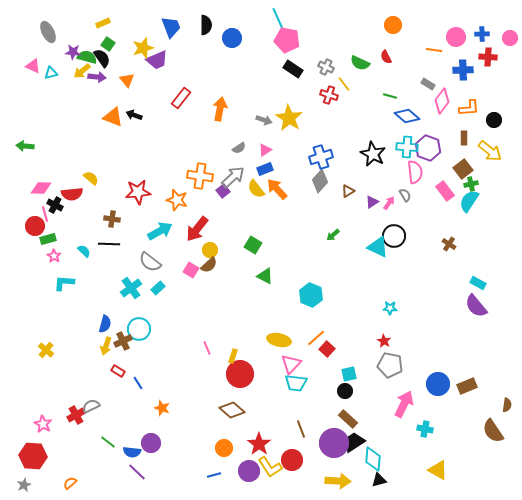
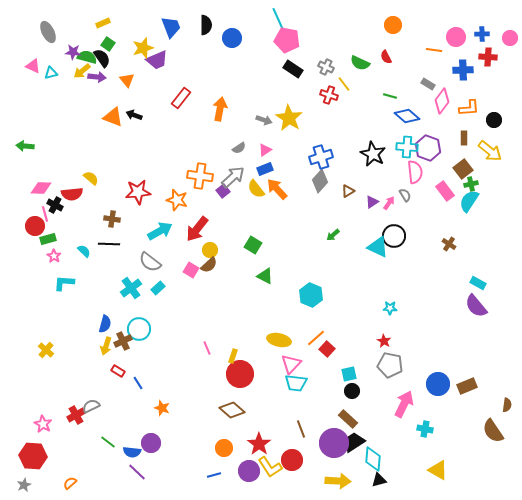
black circle at (345, 391): moved 7 px right
